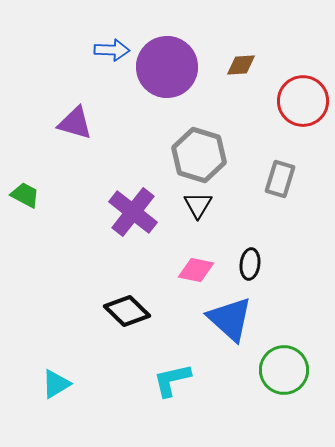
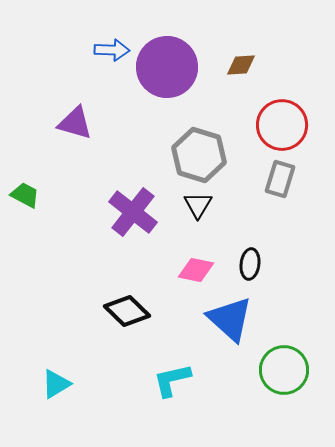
red circle: moved 21 px left, 24 px down
